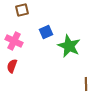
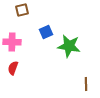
pink cross: moved 2 px left, 1 px down; rotated 24 degrees counterclockwise
green star: rotated 15 degrees counterclockwise
red semicircle: moved 1 px right, 2 px down
